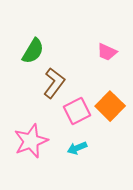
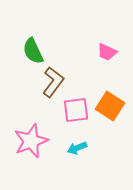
green semicircle: rotated 124 degrees clockwise
brown L-shape: moved 1 px left, 1 px up
orange square: rotated 12 degrees counterclockwise
pink square: moved 1 px left, 1 px up; rotated 20 degrees clockwise
